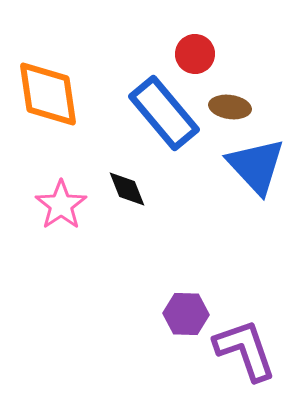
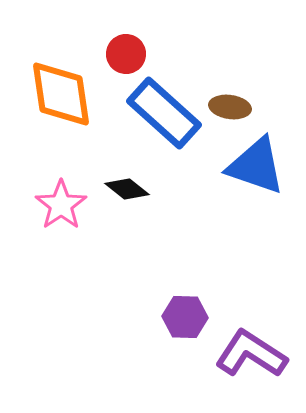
red circle: moved 69 px left
orange diamond: moved 13 px right
blue rectangle: rotated 8 degrees counterclockwise
blue triangle: rotated 28 degrees counterclockwise
black diamond: rotated 30 degrees counterclockwise
purple hexagon: moved 1 px left, 3 px down
purple L-shape: moved 6 px right, 4 px down; rotated 38 degrees counterclockwise
